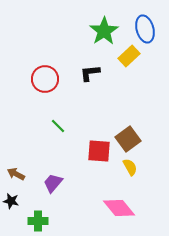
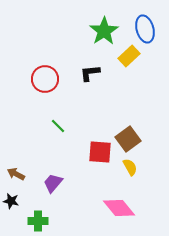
red square: moved 1 px right, 1 px down
